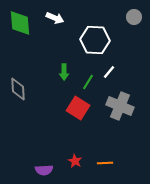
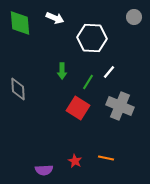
white hexagon: moved 3 px left, 2 px up
green arrow: moved 2 px left, 1 px up
orange line: moved 1 px right, 5 px up; rotated 14 degrees clockwise
